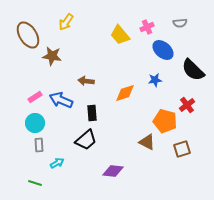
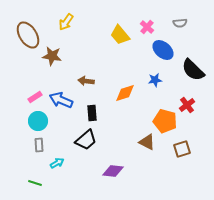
pink cross: rotated 24 degrees counterclockwise
cyan circle: moved 3 px right, 2 px up
